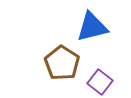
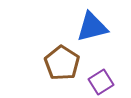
purple square: moved 1 px right; rotated 20 degrees clockwise
